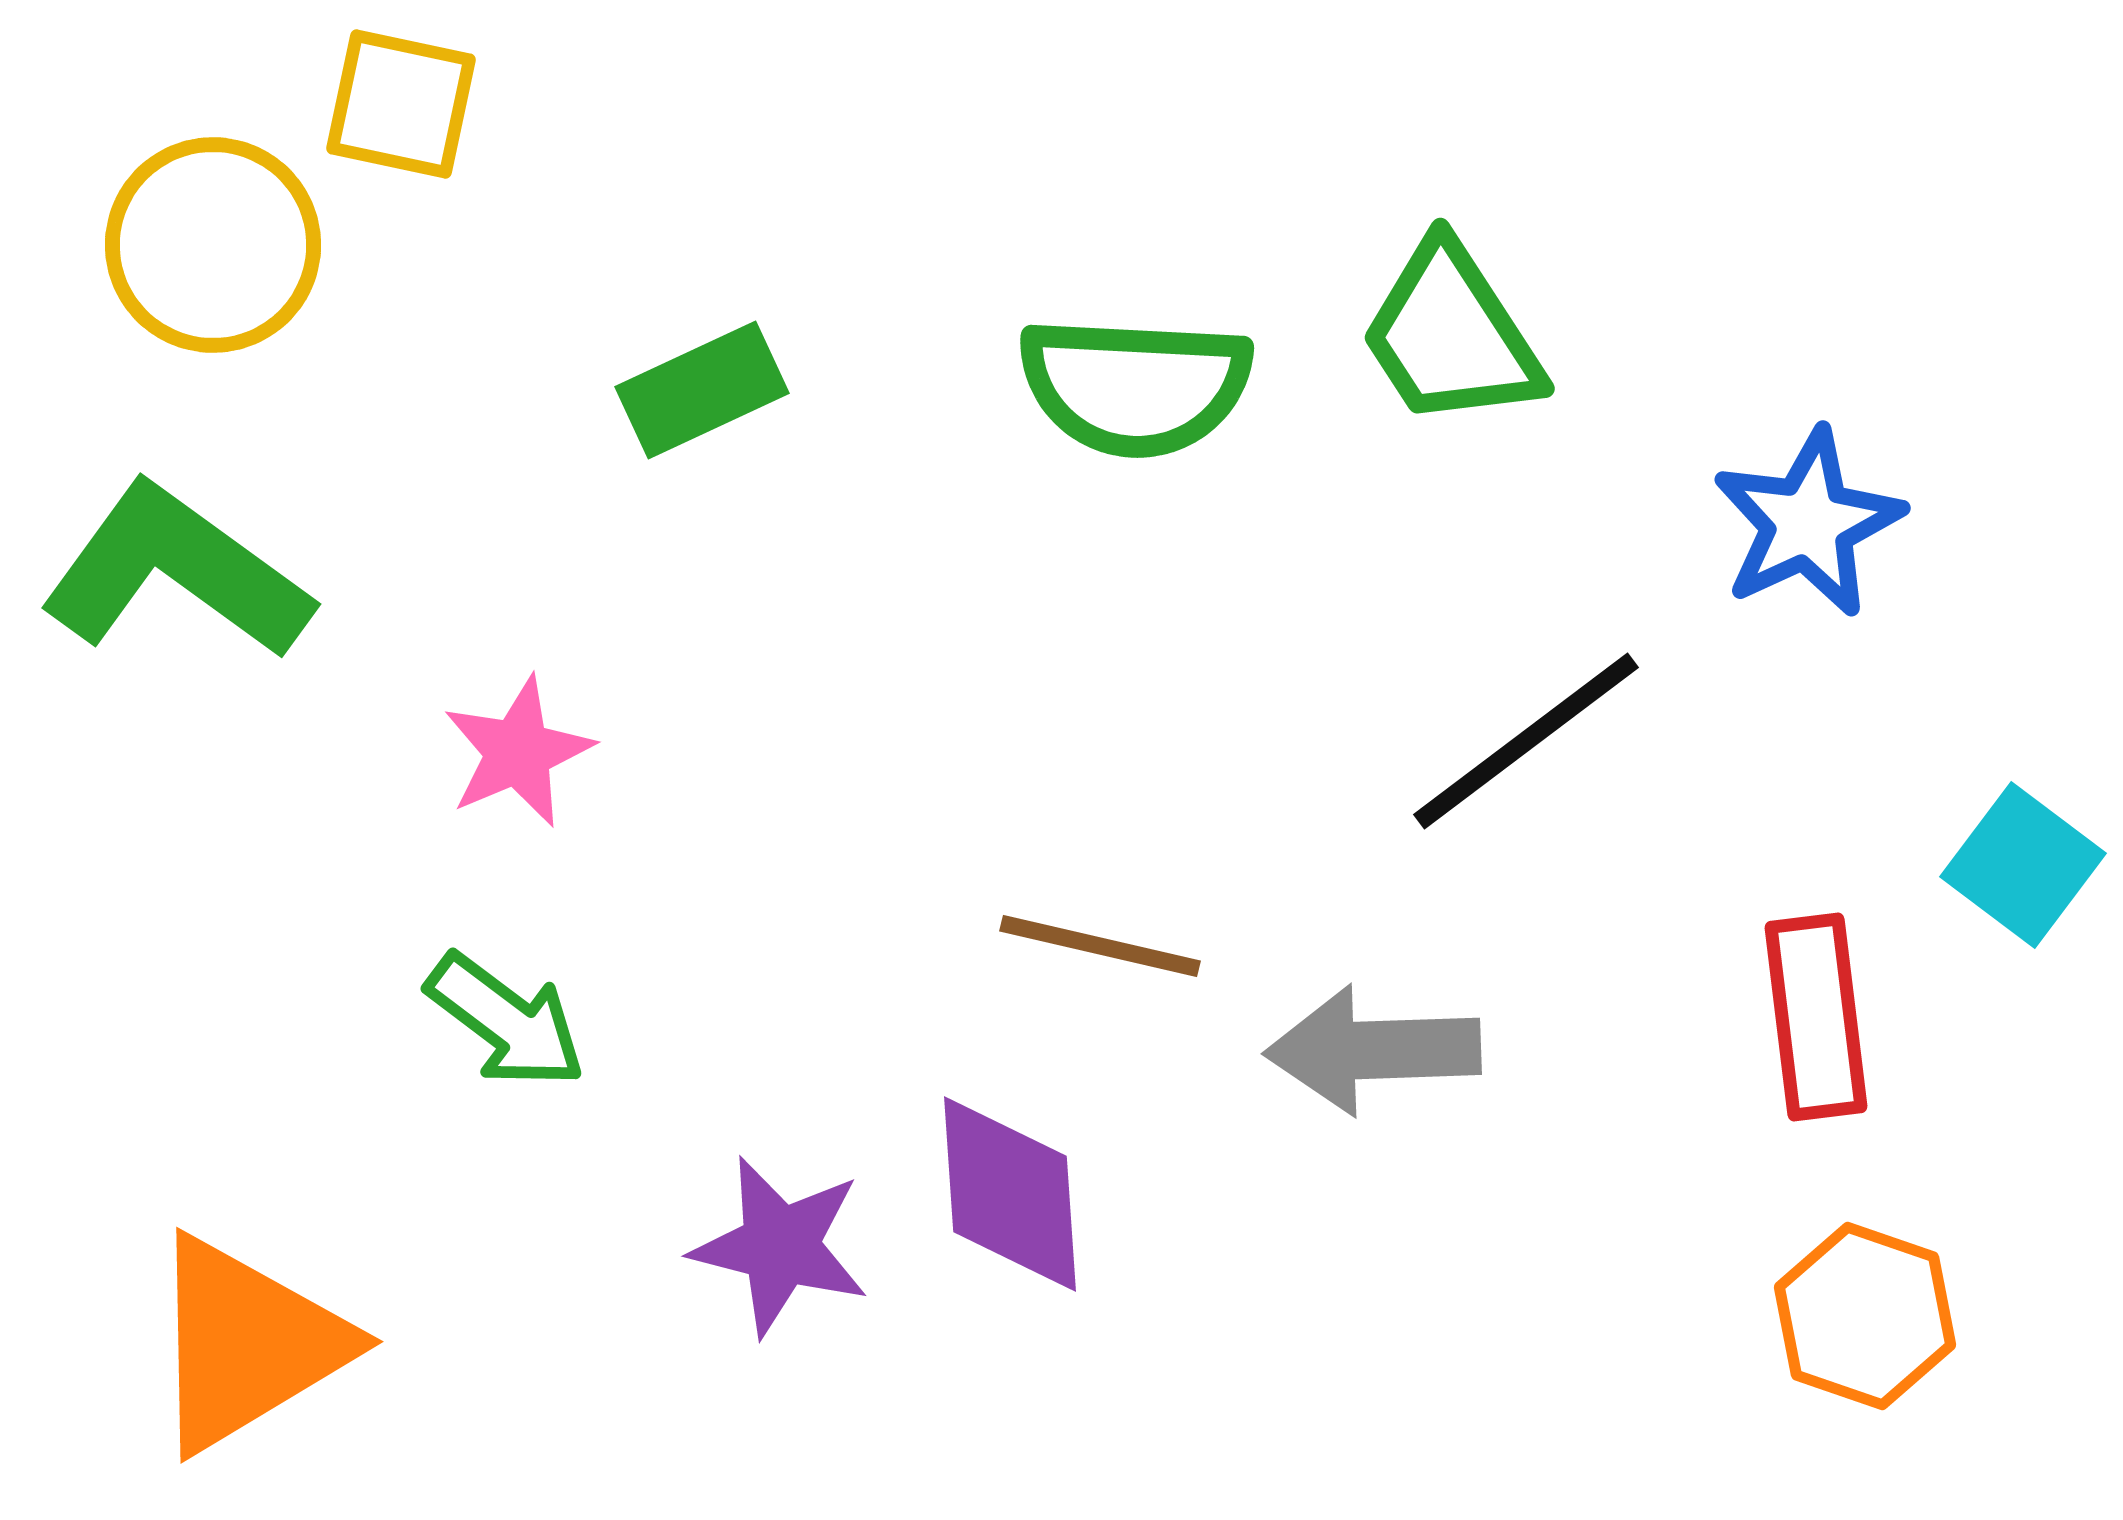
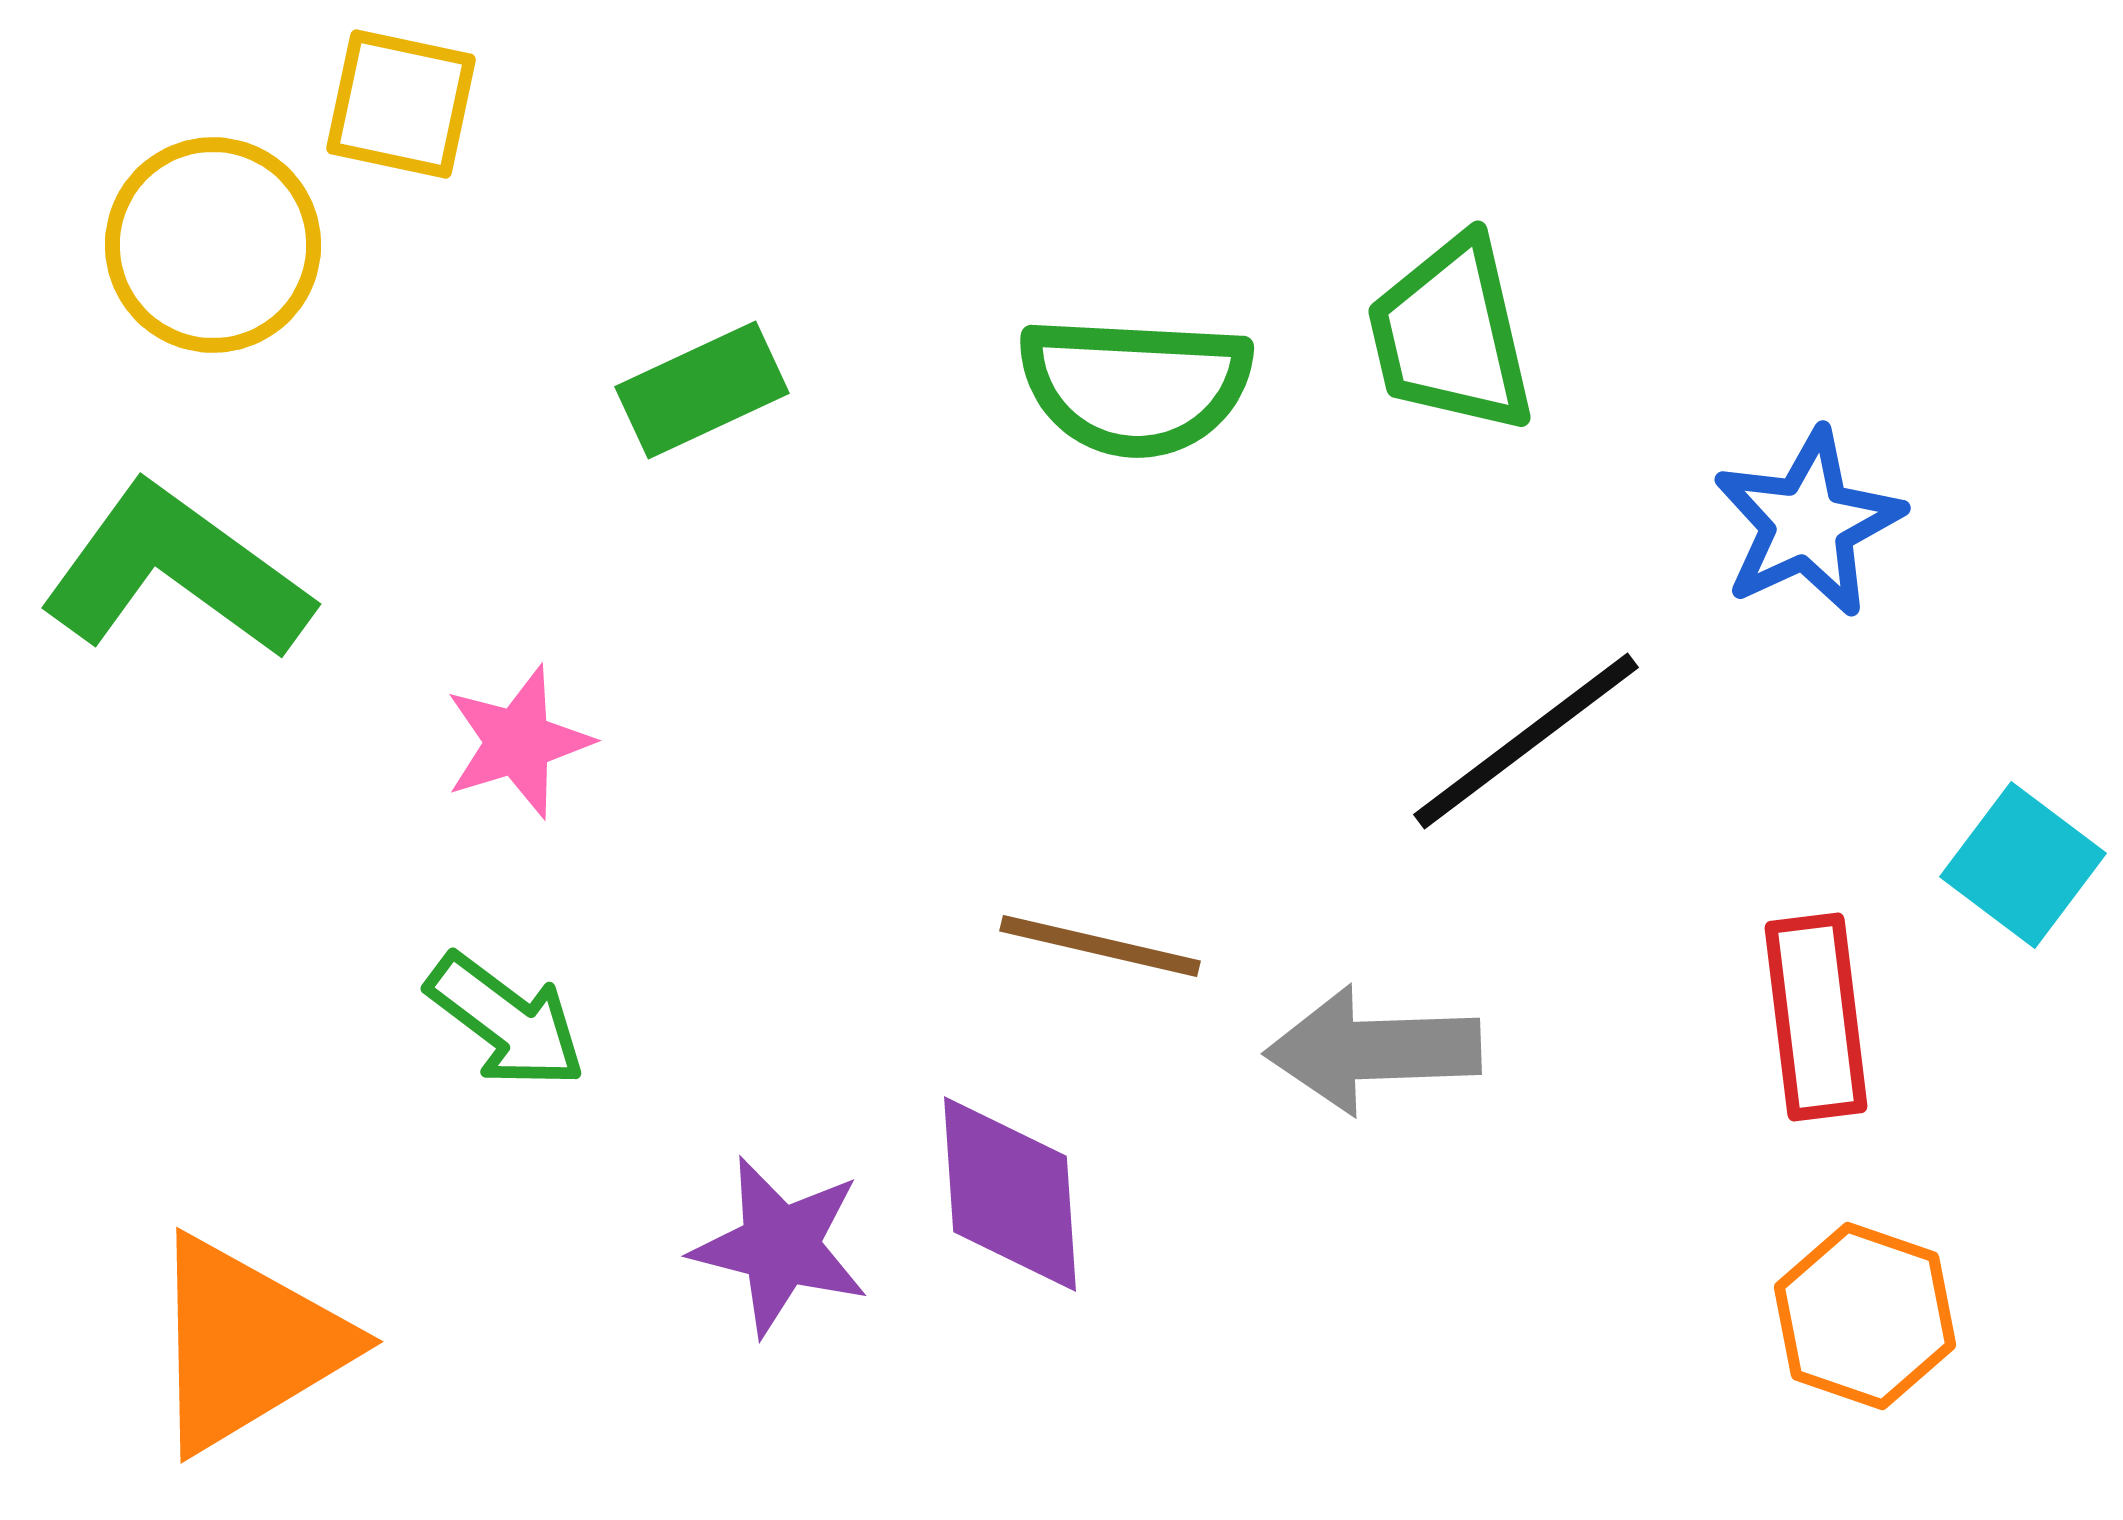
green trapezoid: rotated 20 degrees clockwise
pink star: moved 10 px up; rotated 6 degrees clockwise
